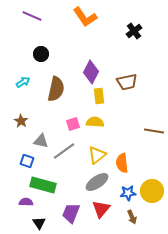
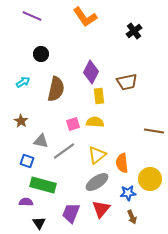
yellow circle: moved 2 px left, 12 px up
